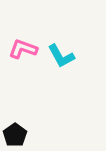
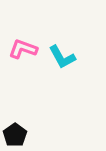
cyan L-shape: moved 1 px right, 1 px down
